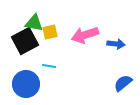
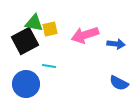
yellow square: moved 3 px up
blue semicircle: moved 4 px left; rotated 114 degrees counterclockwise
